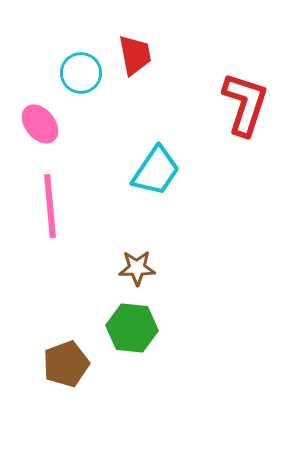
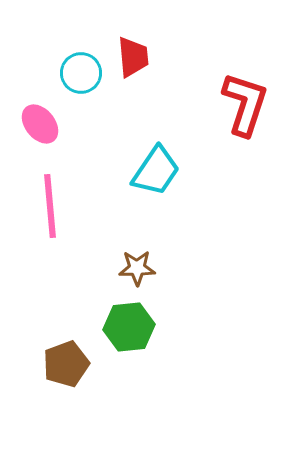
red trapezoid: moved 2 px left, 2 px down; rotated 6 degrees clockwise
green hexagon: moved 3 px left, 1 px up; rotated 12 degrees counterclockwise
